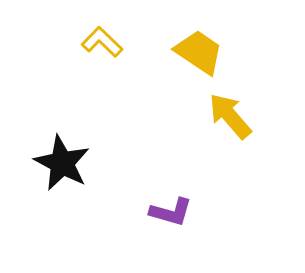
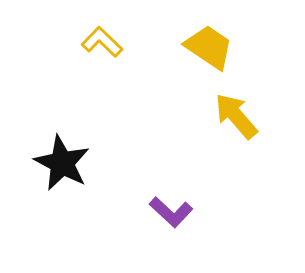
yellow trapezoid: moved 10 px right, 5 px up
yellow arrow: moved 6 px right
purple L-shape: rotated 27 degrees clockwise
